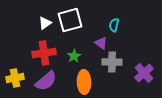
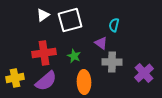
white triangle: moved 2 px left, 8 px up
green star: rotated 16 degrees counterclockwise
